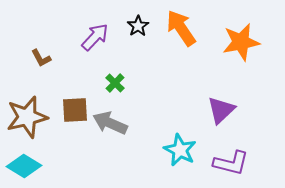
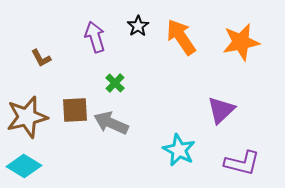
orange arrow: moved 9 px down
purple arrow: rotated 60 degrees counterclockwise
gray arrow: moved 1 px right
cyan star: moved 1 px left
purple L-shape: moved 11 px right
